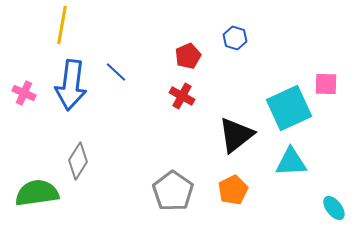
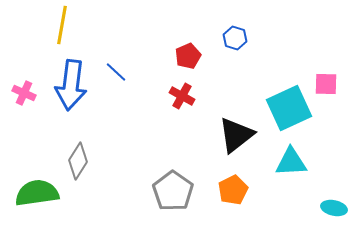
cyan ellipse: rotated 40 degrees counterclockwise
